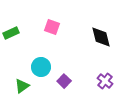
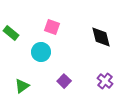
green rectangle: rotated 63 degrees clockwise
cyan circle: moved 15 px up
